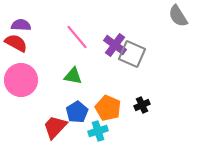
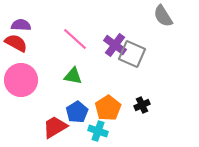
gray semicircle: moved 15 px left
pink line: moved 2 px left, 2 px down; rotated 8 degrees counterclockwise
orange pentagon: rotated 15 degrees clockwise
red trapezoid: rotated 16 degrees clockwise
cyan cross: rotated 36 degrees clockwise
